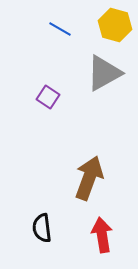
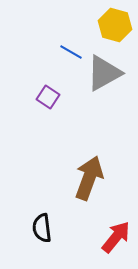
blue line: moved 11 px right, 23 px down
red arrow: moved 14 px right, 2 px down; rotated 48 degrees clockwise
